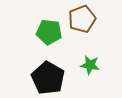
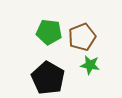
brown pentagon: moved 18 px down
